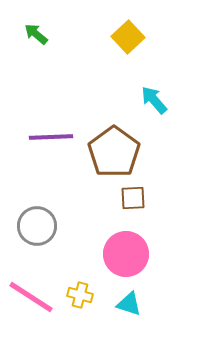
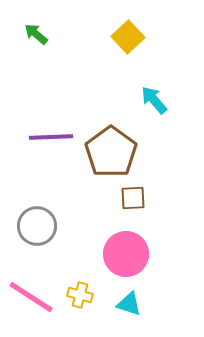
brown pentagon: moved 3 px left
